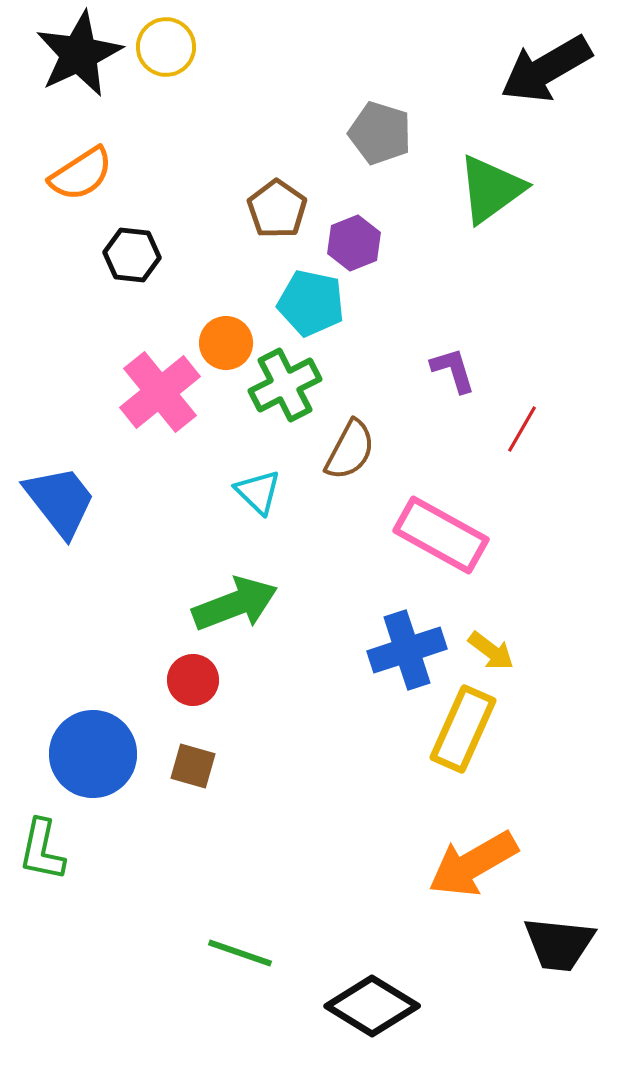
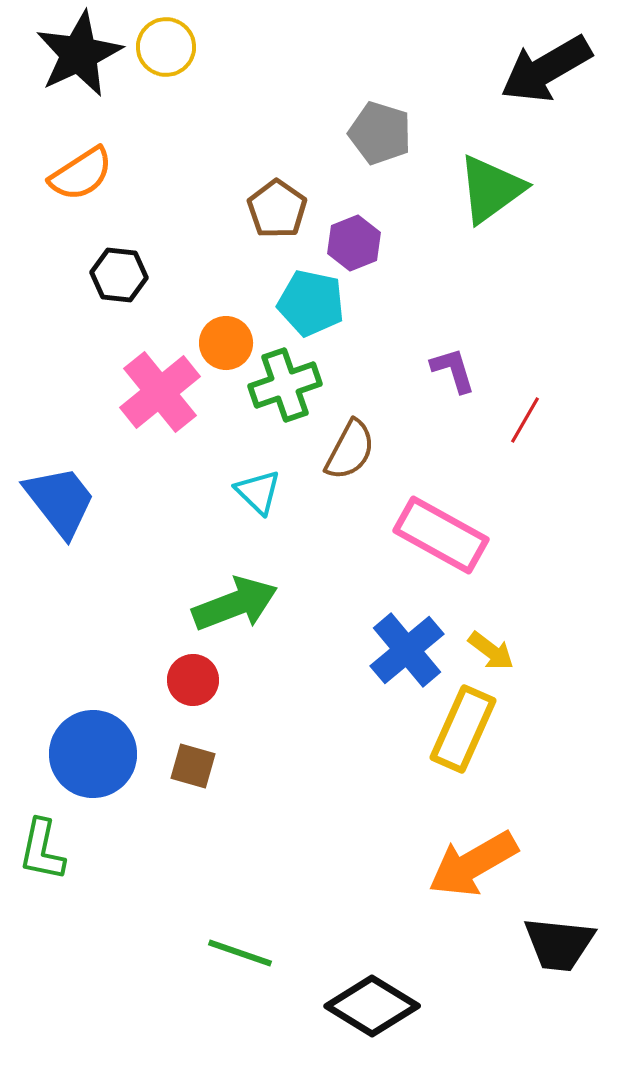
black hexagon: moved 13 px left, 20 px down
green cross: rotated 8 degrees clockwise
red line: moved 3 px right, 9 px up
blue cross: rotated 22 degrees counterclockwise
